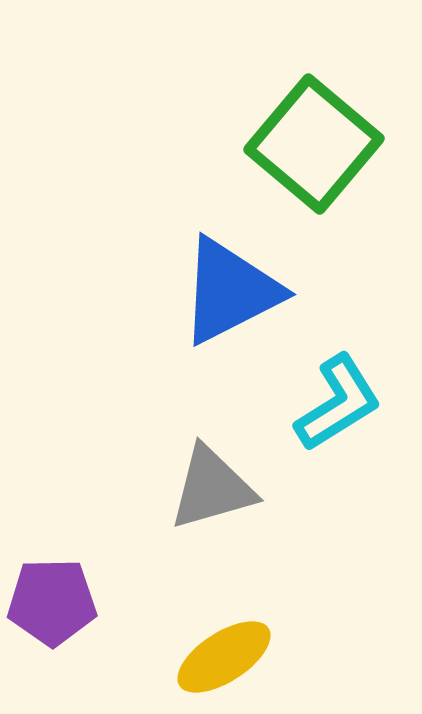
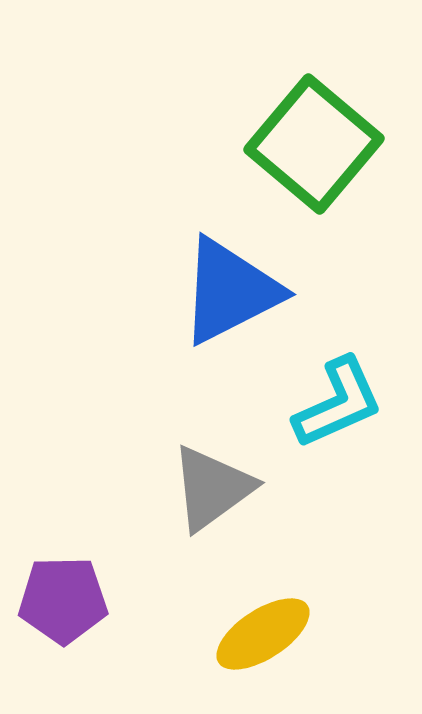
cyan L-shape: rotated 8 degrees clockwise
gray triangle: rotated 20 degrees counterclockwise
purple pentagon: moved 11 px right, 2 px up
yellow ellipse: moved 39 px right, 23 px up
